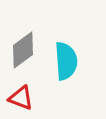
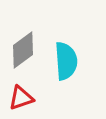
red triangle: rotated 40 degrees counterclockwise
